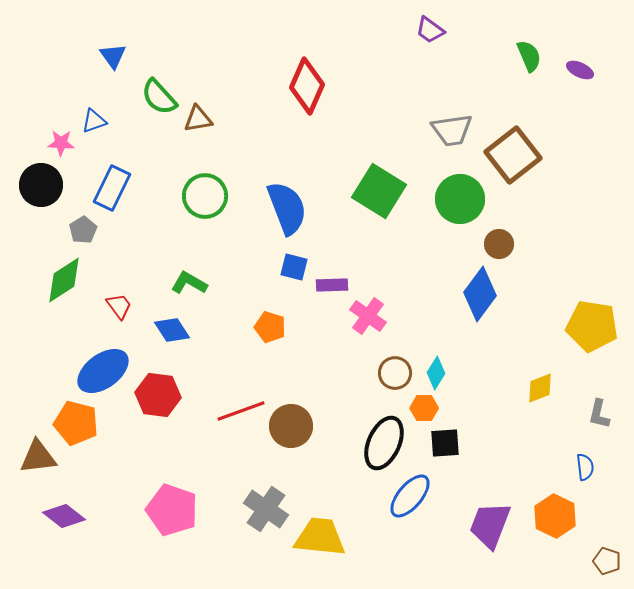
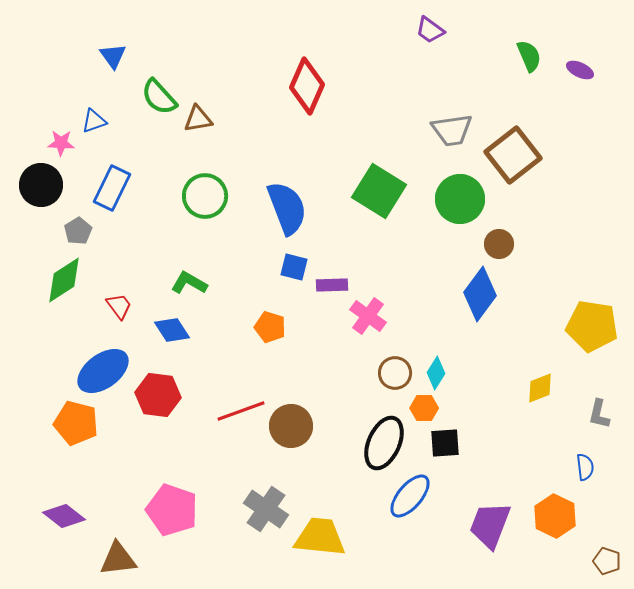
gray pentagon at (83, 230): moved 5 px left, 1 px down
brown triangle at (38, 457): moved 80 px right, 102 px down
